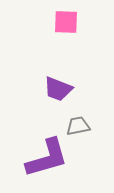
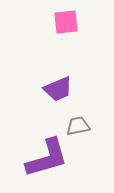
pink square: rotated 8 degrees counterclockwise
purple trapezoid: rotated 44 degrees counterclockwise
